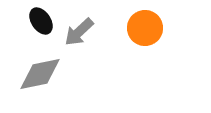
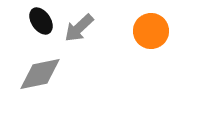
orange circle: moved 6 px right, 3 px down
gray arrow: moved 4 px up
